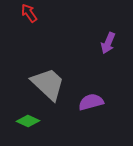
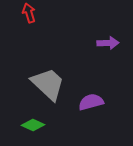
red arrow: rotated 18 degrees clockwise
purple arrow: rotated 115 degrees counterclockwise
green diamond: moved 5 px right, 4 px down
